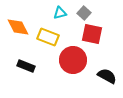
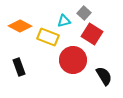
cyan triangle: moved 4 px right, 8 px down
orange diamond: moved 2 px right, 1 px up; rotated 35 degrees counterclockwise
red square: rotated 20 degrees clockwise
black rectangle: moved 7 px left, 1 px down; rotated 48 degrees clockwise
black semicircle: moved 3 px left; rotated 30 degrees clockwise
